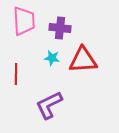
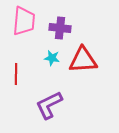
pink trapezoid: rotated 8 degrees clockwise
